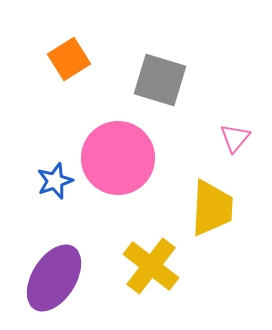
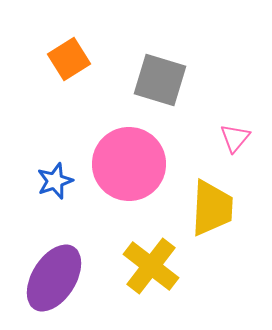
pink circle: moved 11 px right, 6 px down
